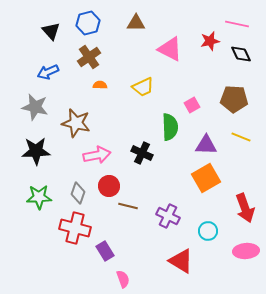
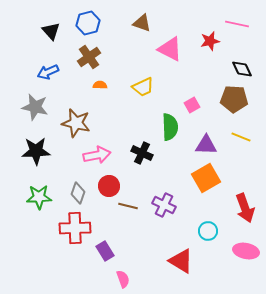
brown triangle: moved 6 px right; rotated 18 degrees clockwise
black diamond: moved 1 px right, 15 px down
purple cross: moved 4 px left, 11 px up
red cross: rotated 16 degrees counterclockwise
pink ellipse: rotated 15 degrees clockwise
